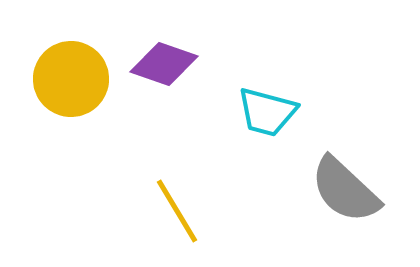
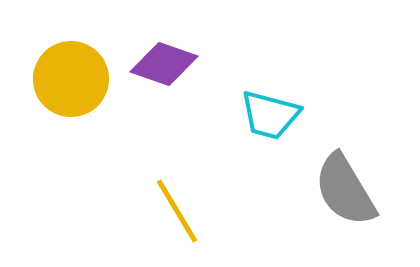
cyan trapezoid: moved 3 px right, 3 px down
gray semicircle: rotated 16 degrees clockwise
